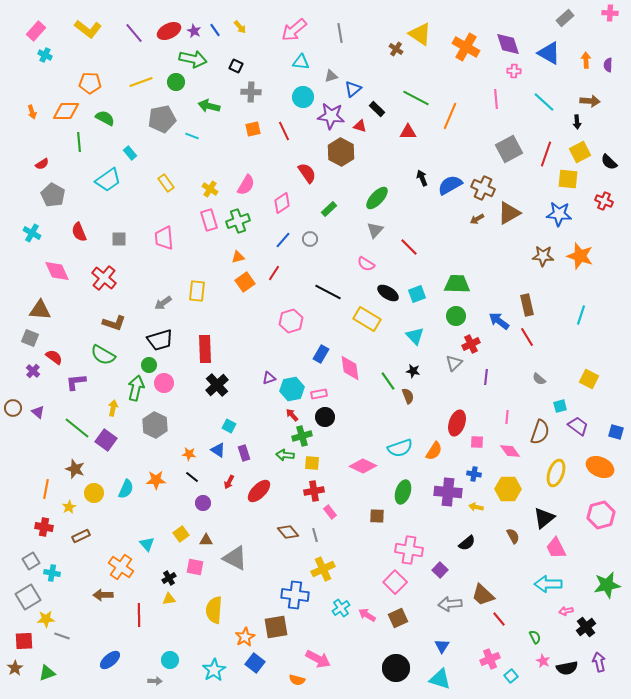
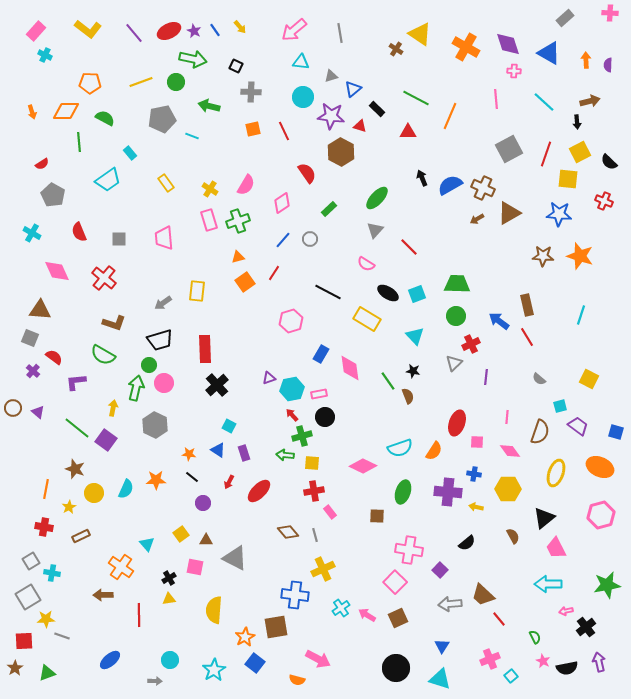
brown arrow at (590, 101): rotated 18 degrees counterclockwise
